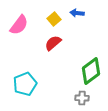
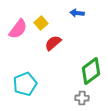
yellow square: moved 13 px left, 4 px down
pink semicircle: moved 1 px left, 4 px down
